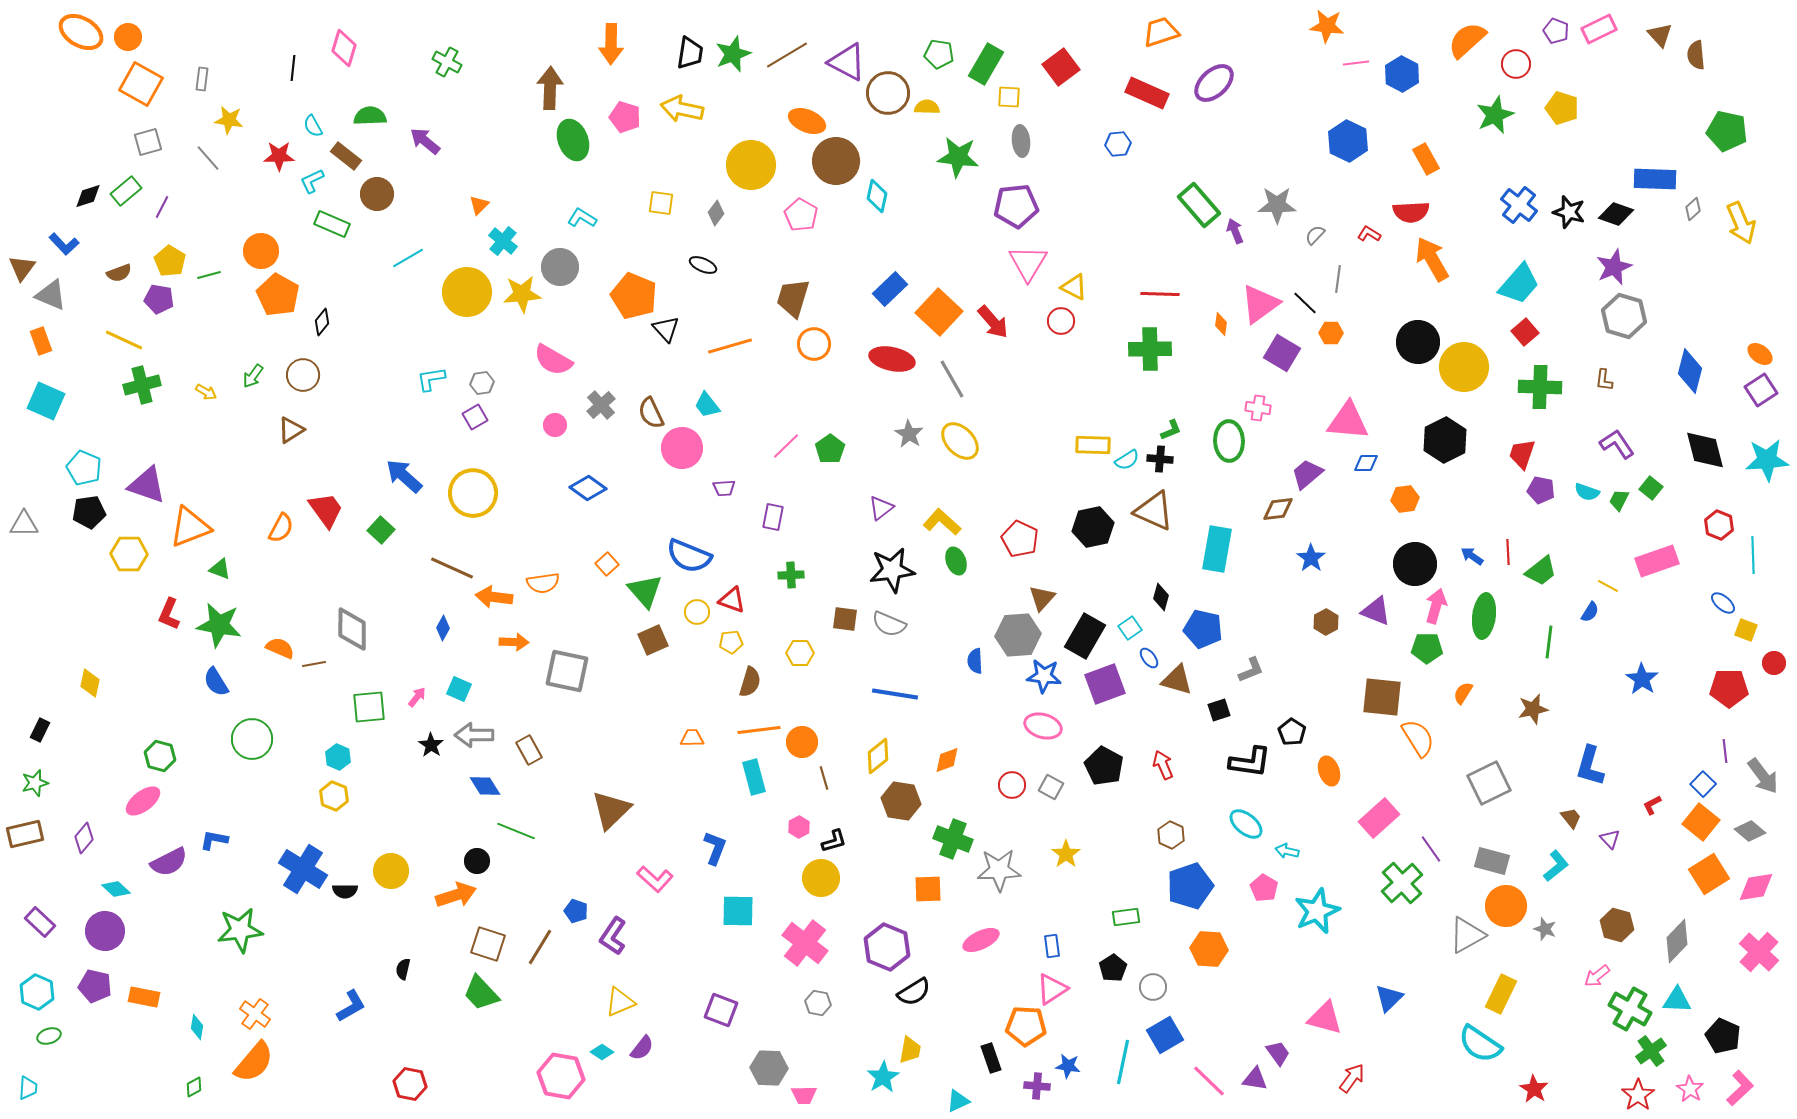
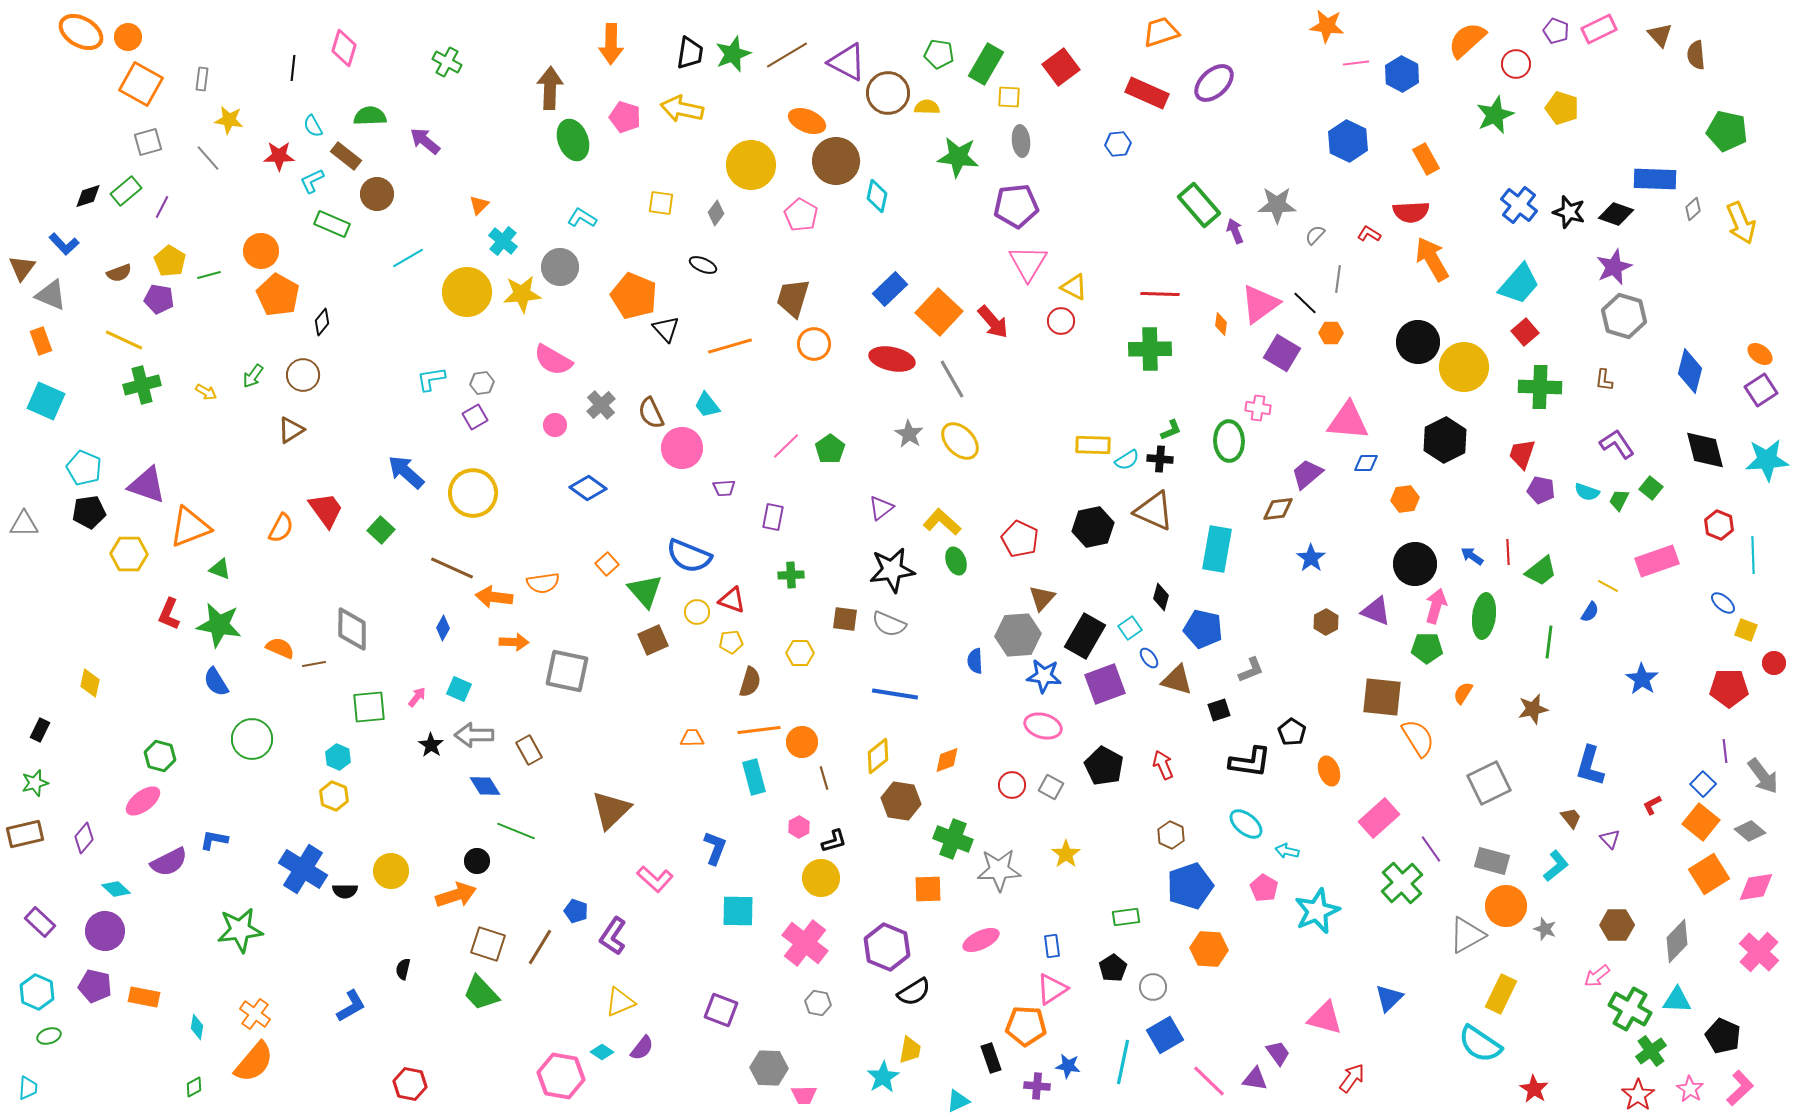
blue arrow at (404, 476): moved 2 px right, 4 px up
brown hexagon at (1617, 925): rotated 16 degrees counterclockwise
